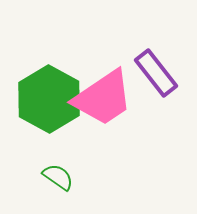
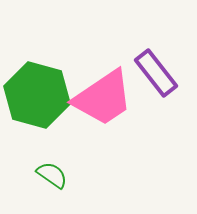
green hexagon: moved 12 px left, 4 px up; rotated 14 degrees counterclockwise
green semicircle: moved 6 px left, 2 px up
